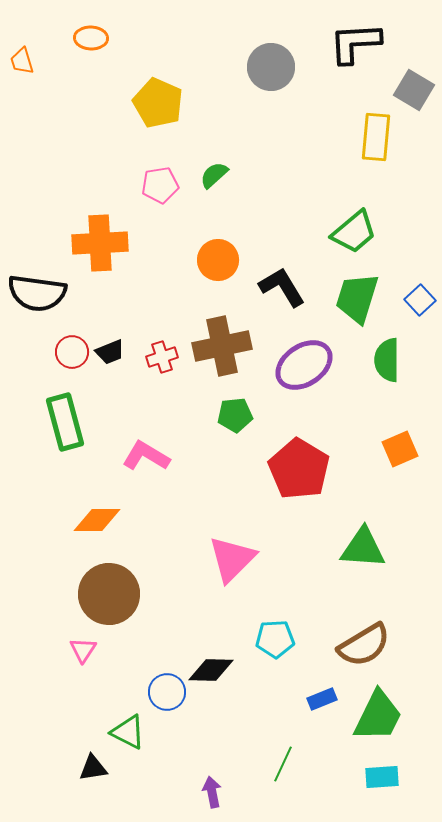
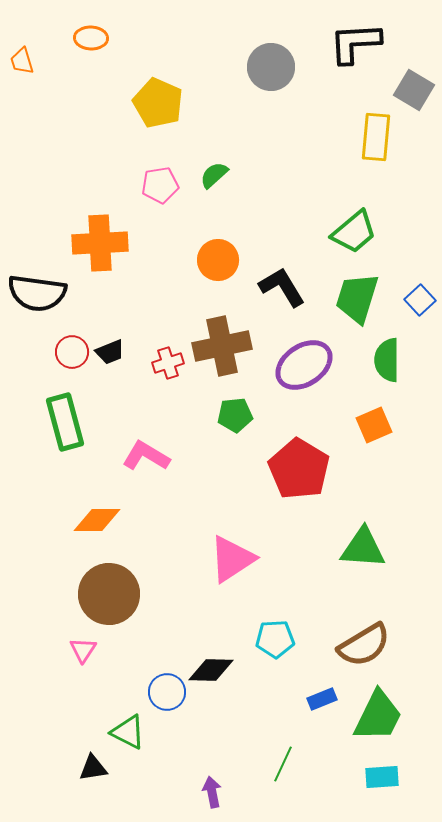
red cross at (162, 357): moved 6 px right, 6 px down
orange square at (400, 449): moved 26 px left, 24 px up
pink triangle at (232, 559): rotated 12 degrees clockwise
